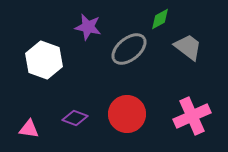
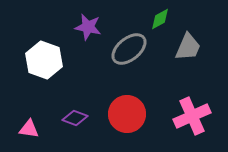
gray trapezoid: rotated 76 degrees clockwise
